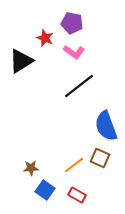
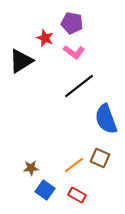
blue semicircle: moved 7 px up
